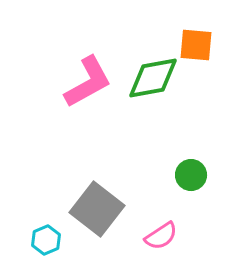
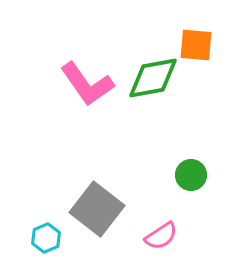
pink L-shape: moved 1 px left, 2 px down; rotated 84 degrees clockwise
cyan hexagon: moved 2 px up
